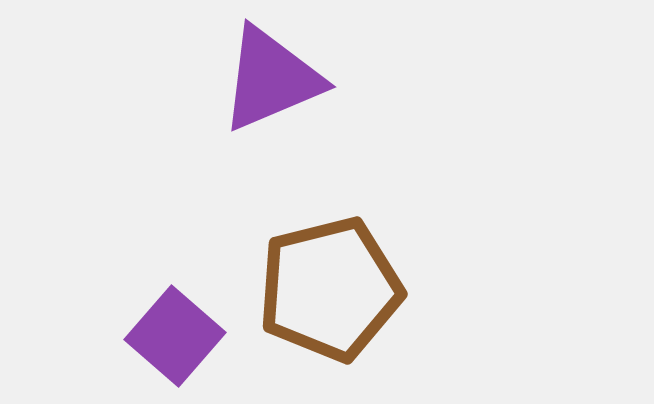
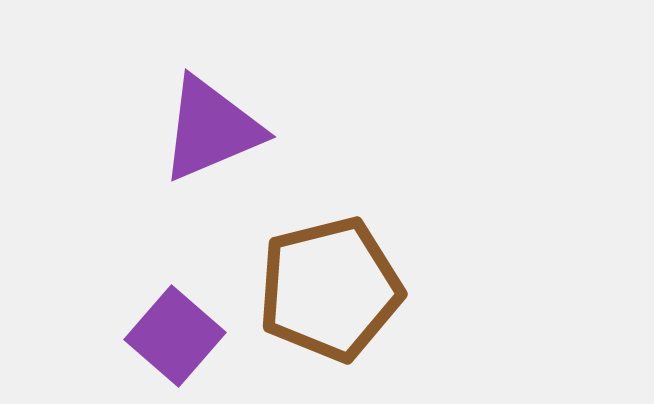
purple triangle: moved 60 px left, 50 px down
